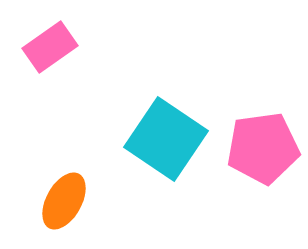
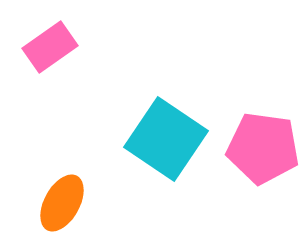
pink pentagon: rotated 16 degrees clockwise
orange ellipse: moved 2 px left, 2 px down
